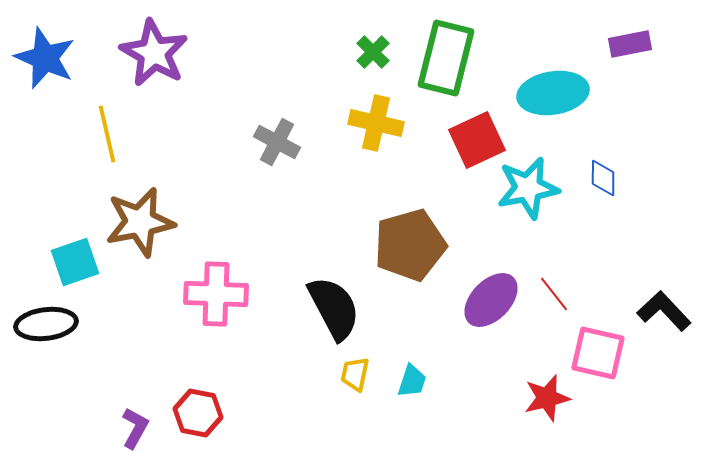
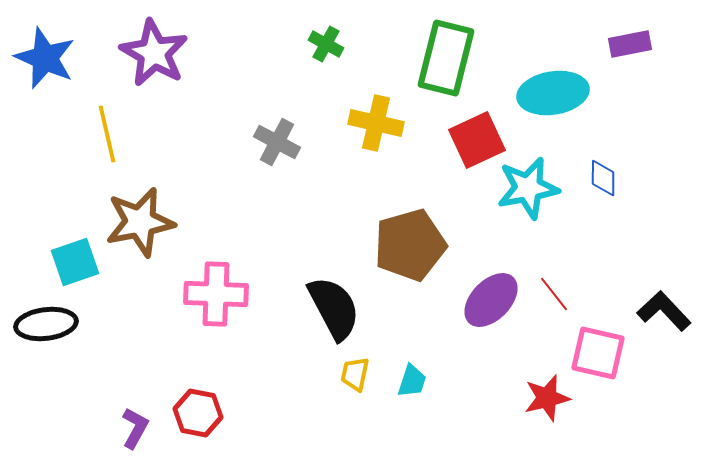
green cross: moved 47 px left, 8 px up; rotated 16 degrees counterclockwise
